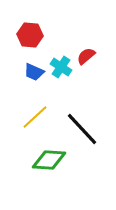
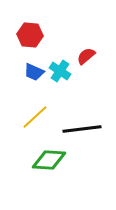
cyan cross: moved 1 px left, 4 px down
black line: rotated 54 degrees counterclockwise
